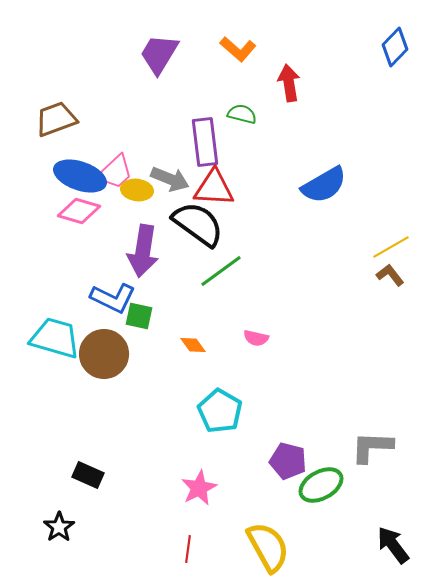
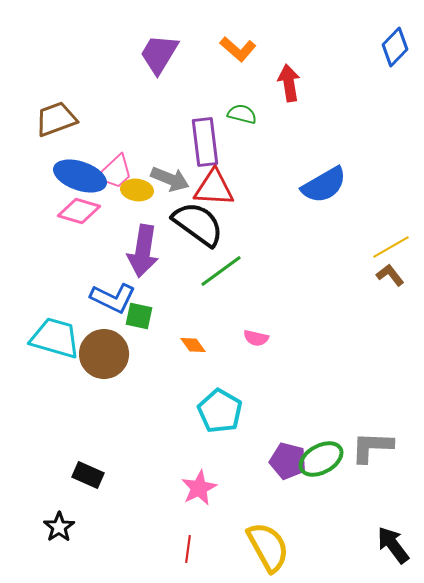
green ellipse: moved 26 px up
